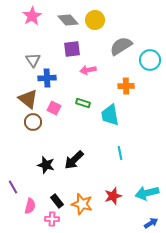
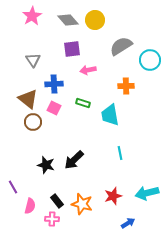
blue cross: moved 7 px right, 6 px down
blue arrow: moved 23 px left
